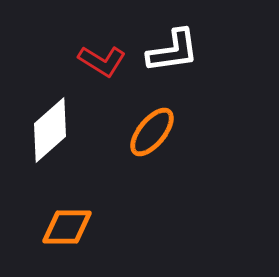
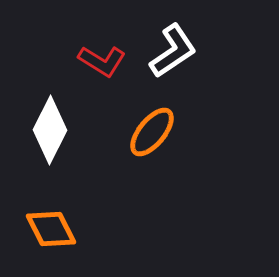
white L-shape: rotated 26 degrees counterclockwise
white diamond: rotated 22 degrees counterclockwise
orange diamond: moved 16 px left, 2 px down; rotated 62 degrees clockwise
